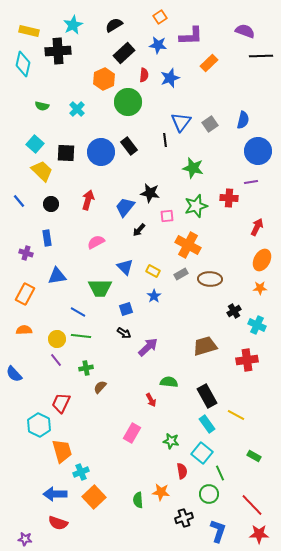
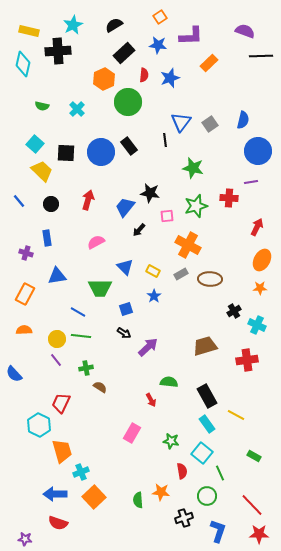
brown semicircle at (100, 387): rotated 80 degrees clockwise
green circle at (209, 494): moved 2 px left, 2 px down
